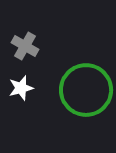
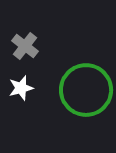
gray cross: rotated 8 degrees clockwise
